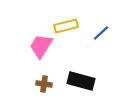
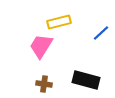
yellow rectangle: moved 7 px left, 4 px up
black rectangle: moved 5 px right, 1 px up
